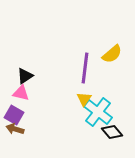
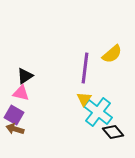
black diamond: moved 1 px right
